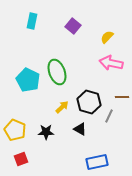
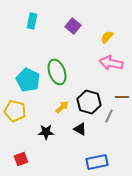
yellow pentagon: moved 19 px up; rotated 10 degrees counterclockwise
